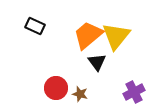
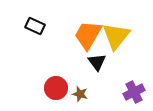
orange trapezoid: rotated 20 degrees counterclockwise
